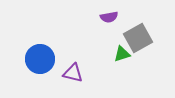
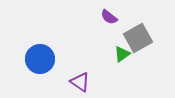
purple semicircle: rotated 48 degrees clockwise
green triangle: rotated 18 degrees counterclockwise
purple triangle: moved 7 px right, 9 px down; rotated 20 degrees clockwise
